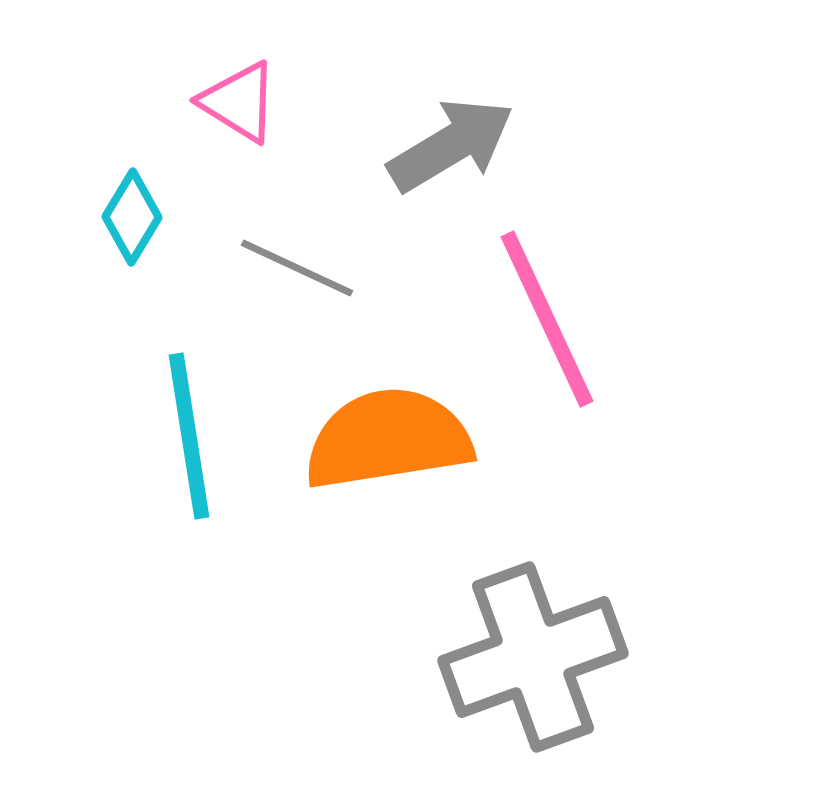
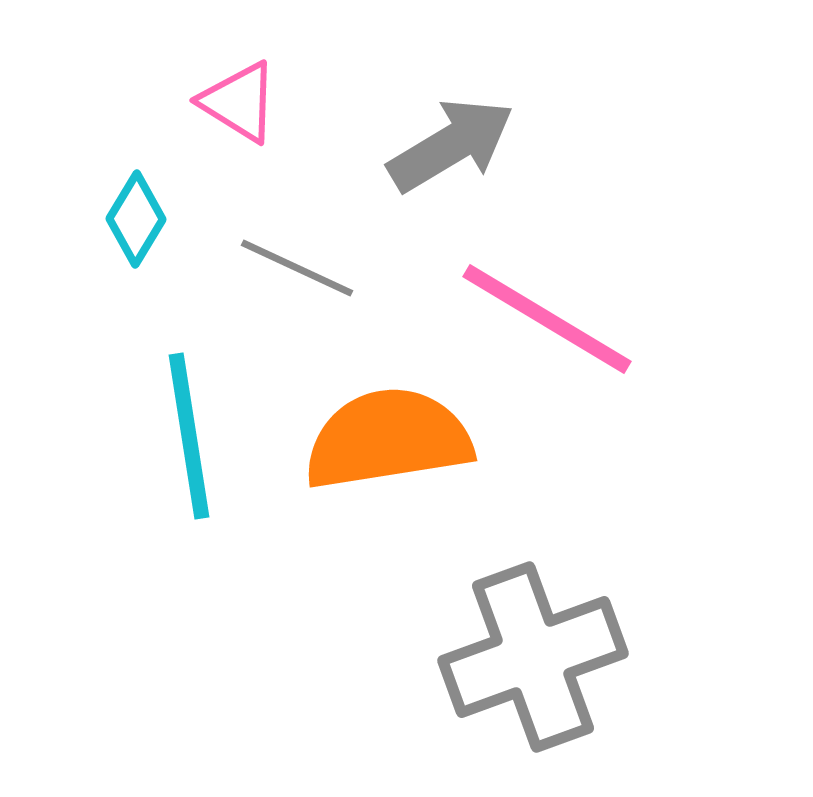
cyan diamond: moved 4 px right, 2 px down
pink line: rotated 34 degrees counterclockwise
